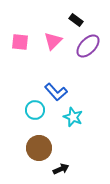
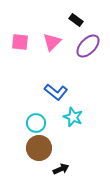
pink triangle: moved 1 px left, 1 px down
blue L-shape: rotated 10 degrees counterclockwise
cyan circle: moved 1 px right, 13 px down
